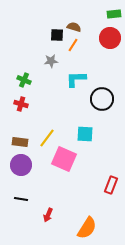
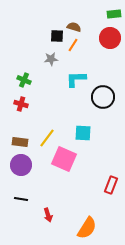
black square: moved 1 px down
gray star: moved 2 px up
black circle: moved 1 px right, 2 px up
cyan square: moved 2 px left, 1 px up
red arrow: rotated 40 degrees counterclockwise
